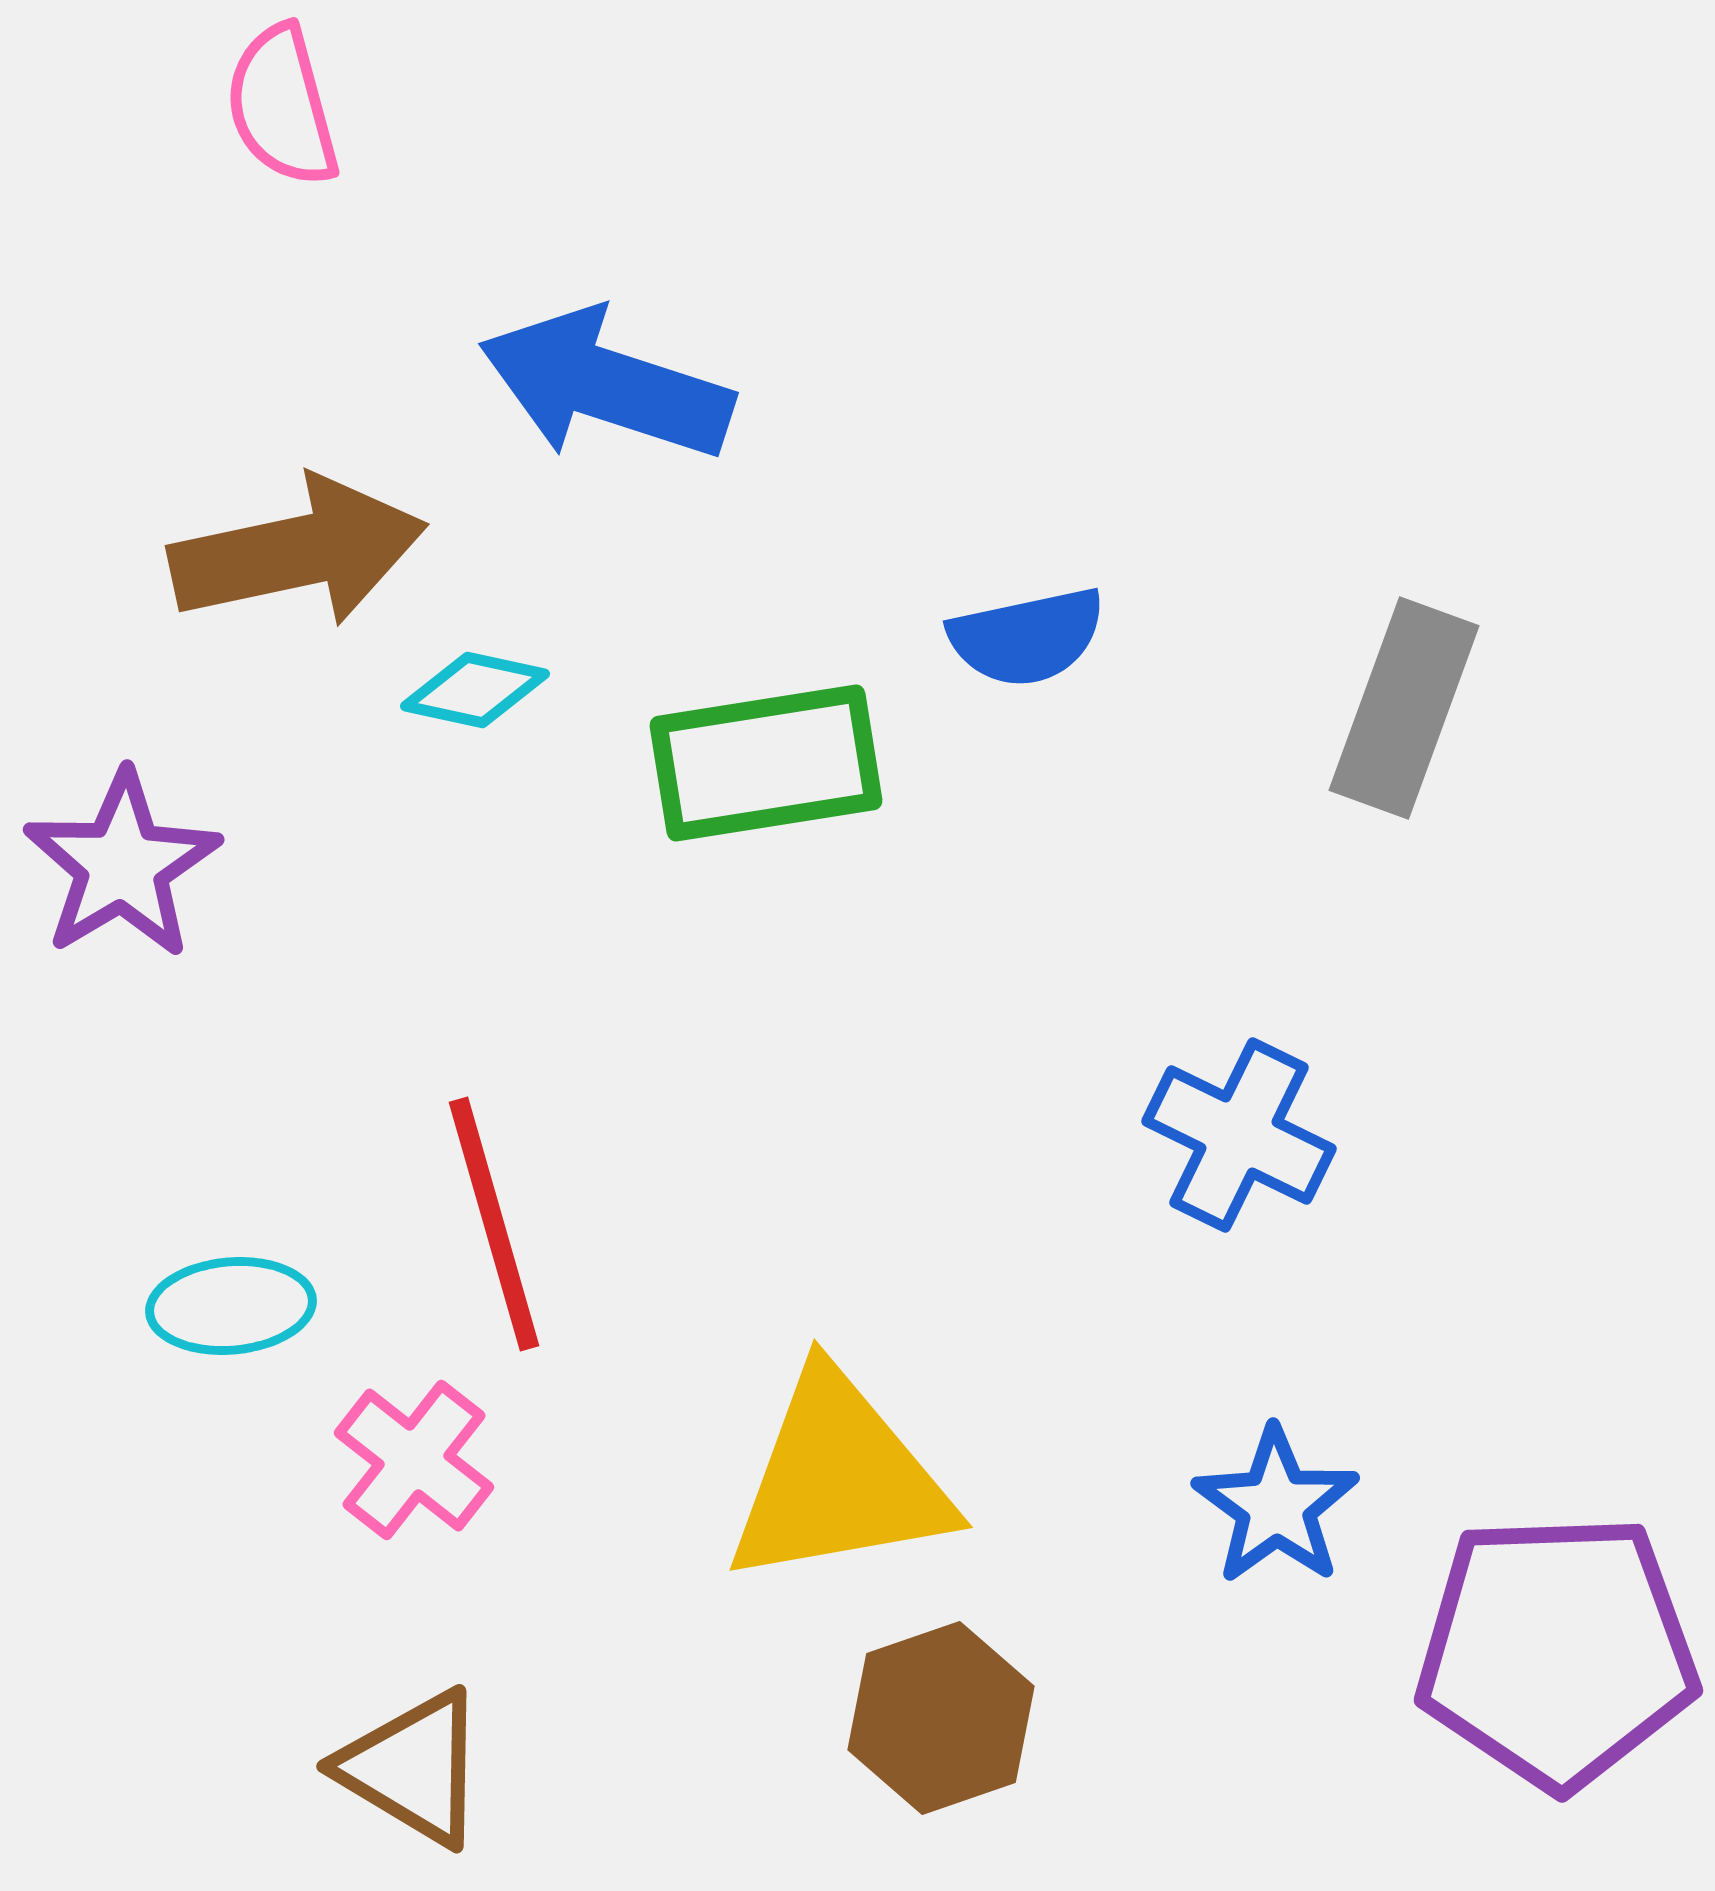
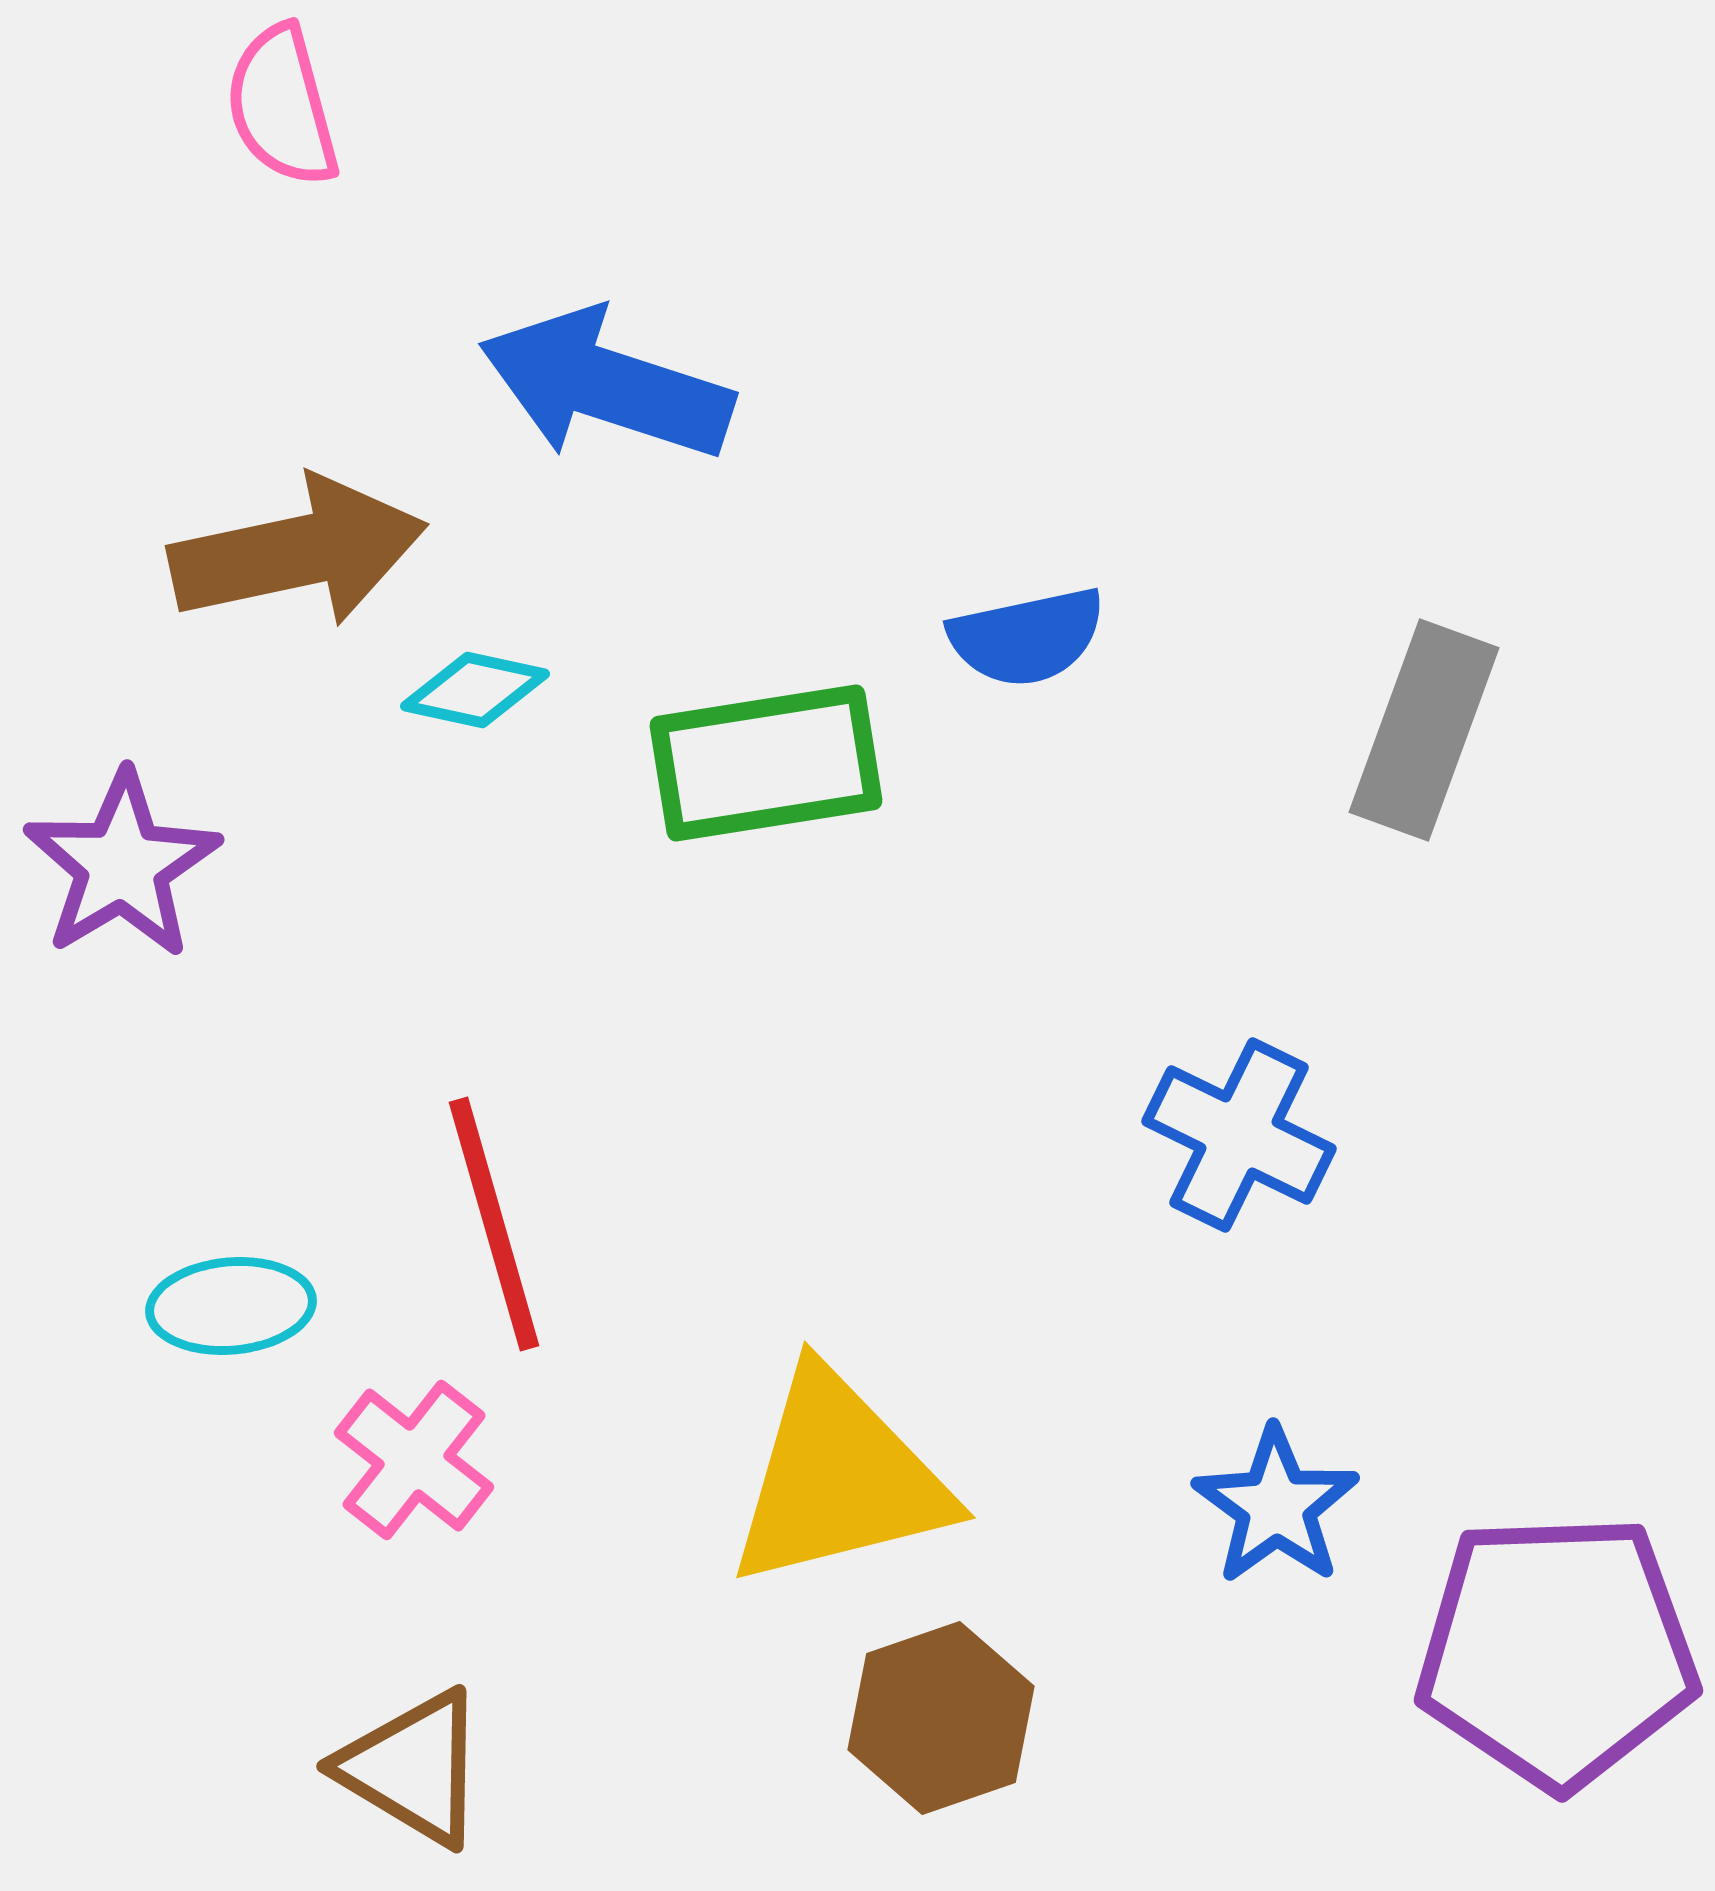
gray rectangle: moved 20 px right, 22 px down
yellow triangle: rotated 4 degrees counterclockwise
